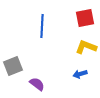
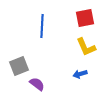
yellow L-shape: rotated 135 degrees counterclockwise
gray square: moved 6 px right
